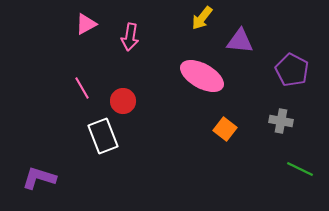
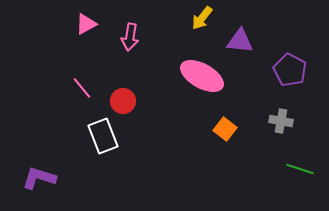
purple pentagon: moved 2 px left
pink line: rotated 10 degrees counterclockwise
green line: rotated 8 degrees counterclockwise
